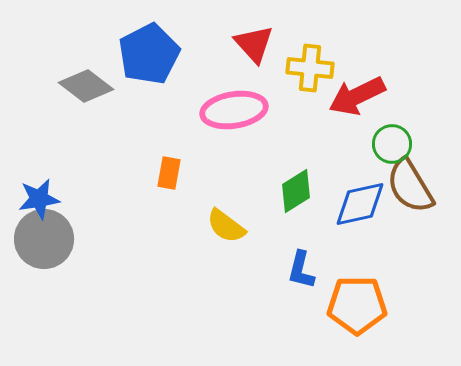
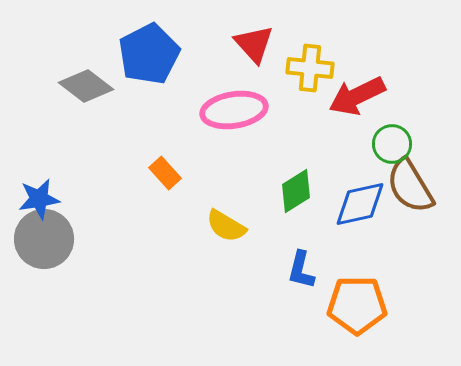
orange rectangle: moved 4 px left; rotated 52 degrees counterclockwise
yellow semicircle: rotated 6 degrees counterclockwise
